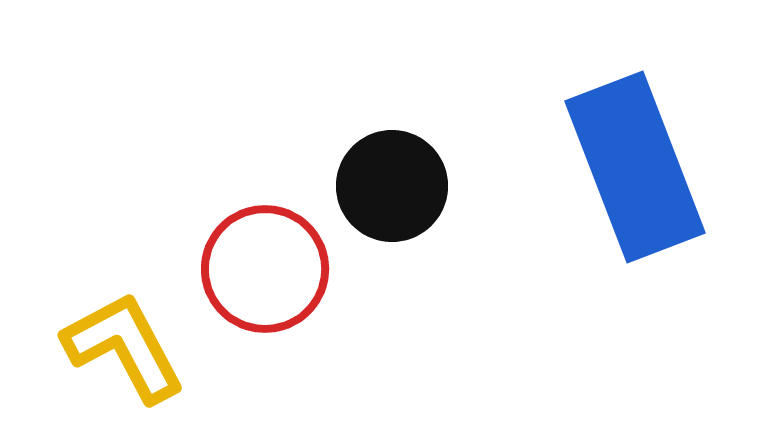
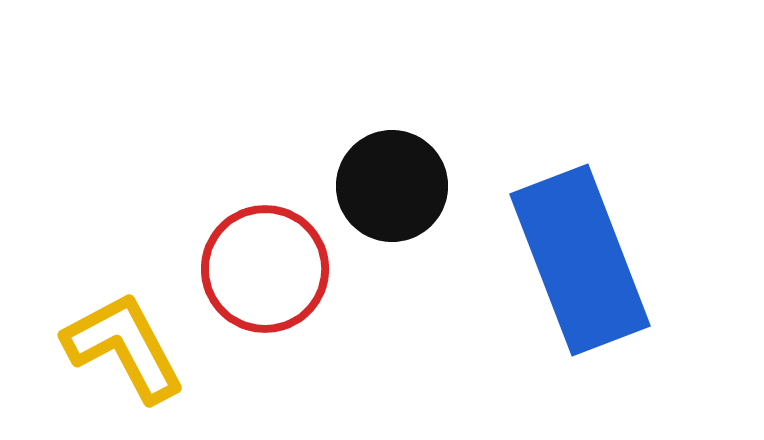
blue rectangle: moved 55 px left, 93 px down
